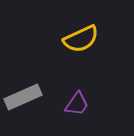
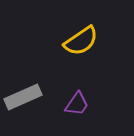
yellow semicircle: moved 2 px down; rotated 9 degrees counterclockwise
